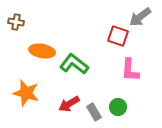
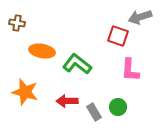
gray arrow: rotated 20 degrees clockwise
brown cross: moved 1 px right, 1 px down
green L-shape: moved 3 px right
orange star: moved 1 px left, 1 px up
red arrow: moved 2 px left, 3 px up; rotated 30 degrees clockwise
